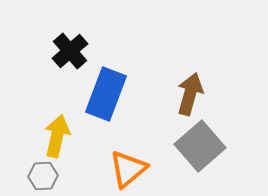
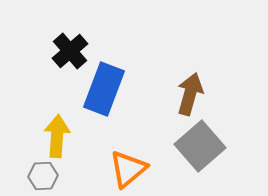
blue rectangle: moved 2 px left, 5 px up
yellow arrow: rotated 9 degrees counterclockwise
